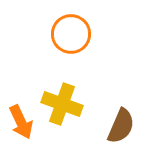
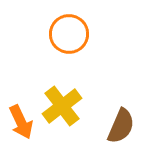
orange circle: moved 2 px left
yellow cross: moved 2 px down; rotated 33 degrees clockwise
